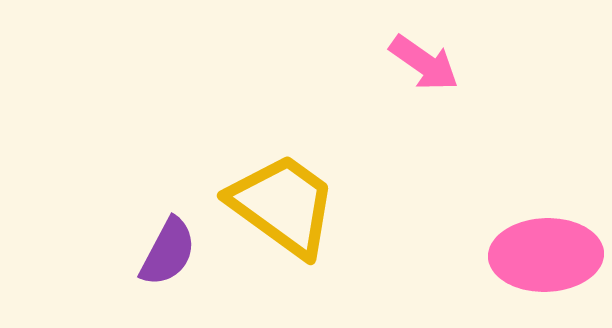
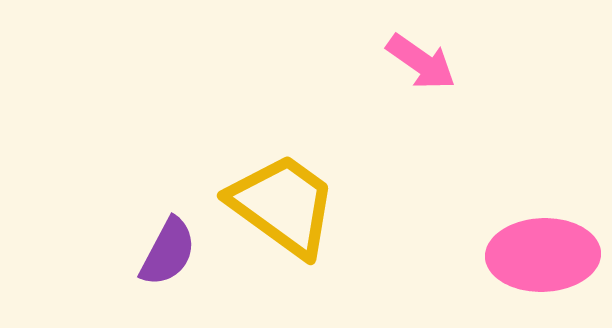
pink arrow: moved 3 px left, 1 px up
pink ellipse: moved 3 px left
